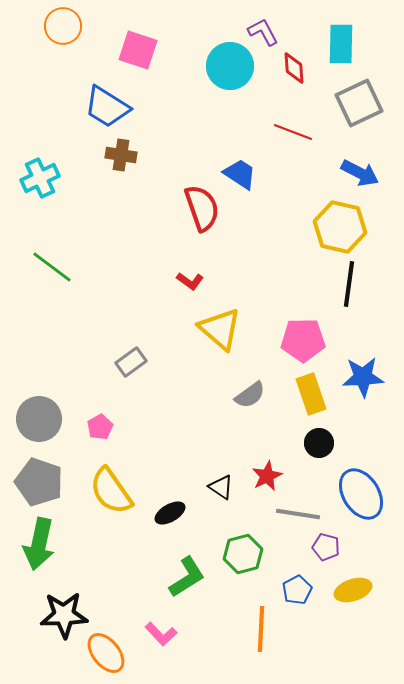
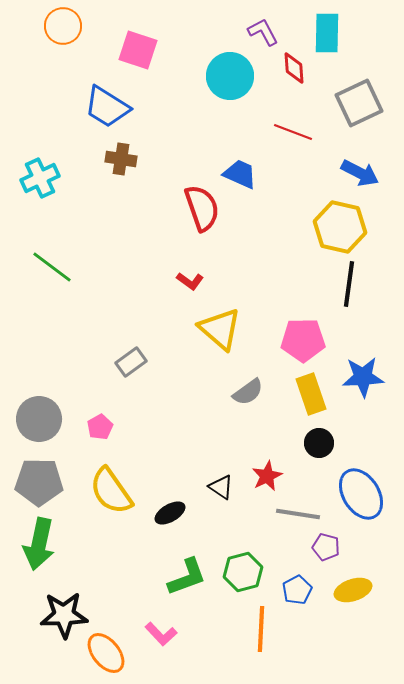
cyan rectangle at (341, 44): moved 14 px left, 11 px up
cyan circle at (230, 66): moved 10 px down
brown cross at (121, 155): moved 4 px down
blue trapezoid at (240, 174): rotated 9 degrees counterclockwise
gray semicircle at (250, 395): moved 2 px left, 3 px up
gray pentagon at (39, 482): rotated 18 degrees counterclockwise
green hexagon at (243, 554): moved 18 px down
green L-shape at (187, 577): rotated 12 degrees clockwise
